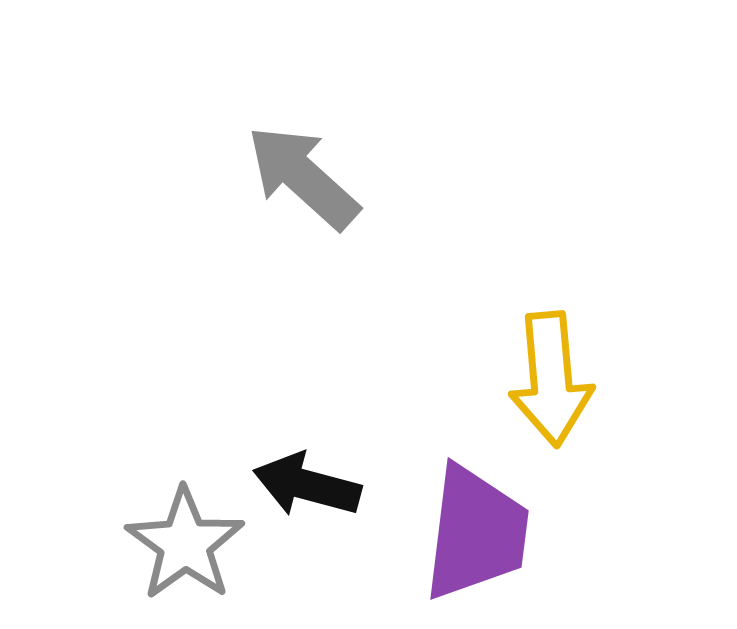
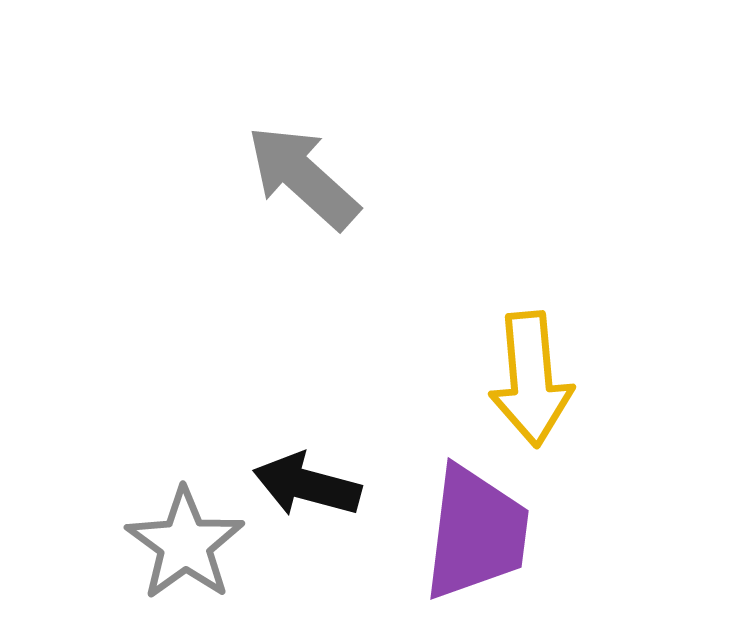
yellow arrow: moved 20 px left
